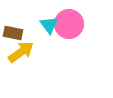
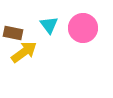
pink circle: moved 14 px right, 4 px down
yellow arrow: moved 3 px right
